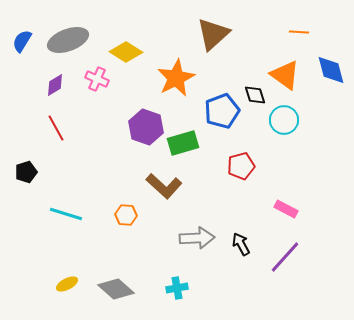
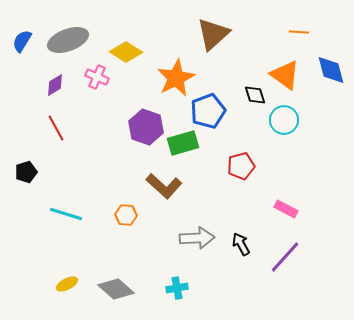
pink cross: moved 2 px up
blue pentagon: moved 14 px left
